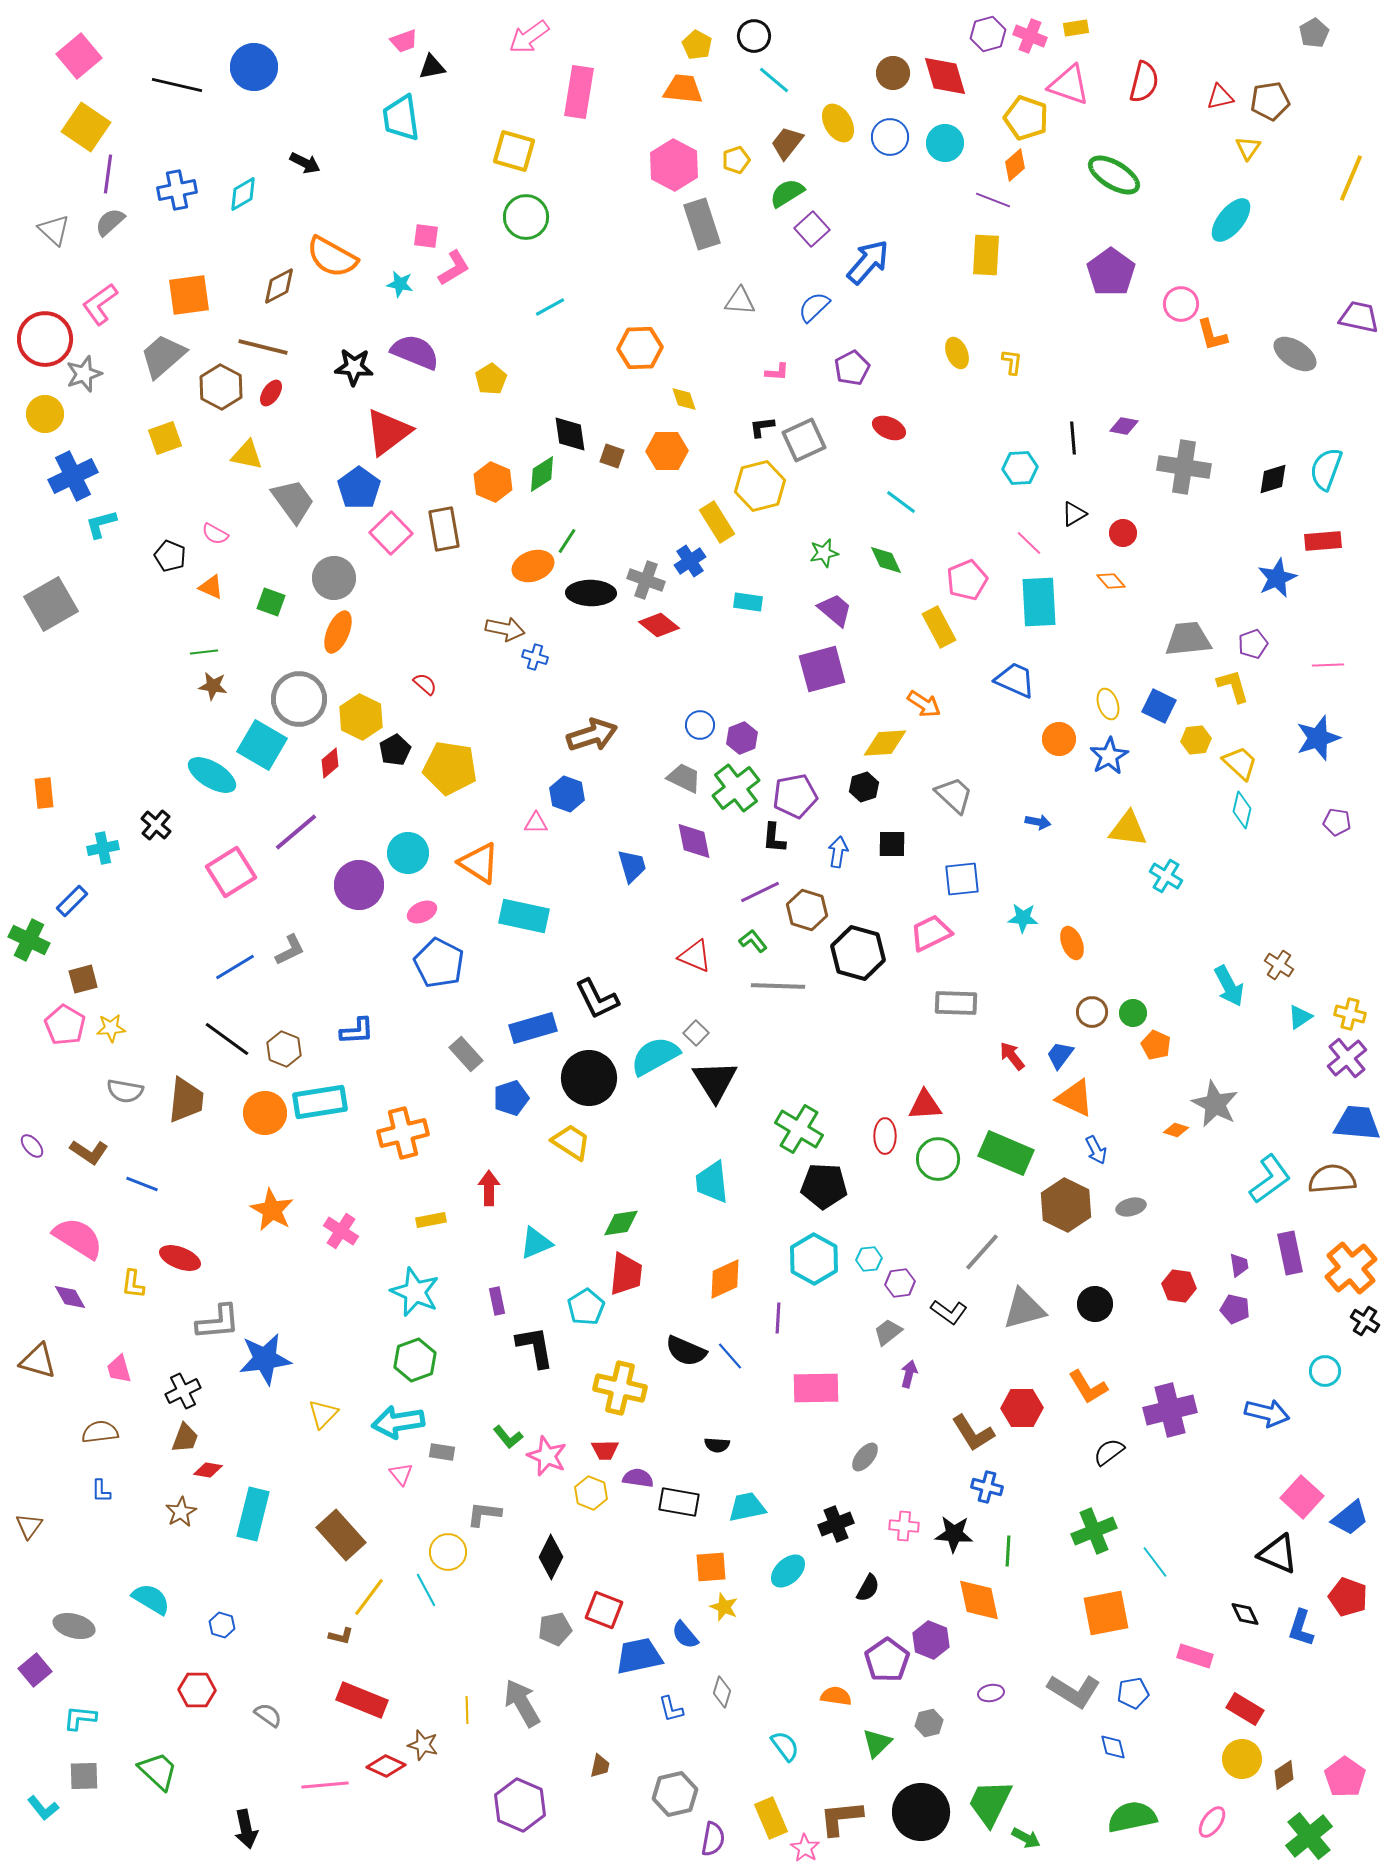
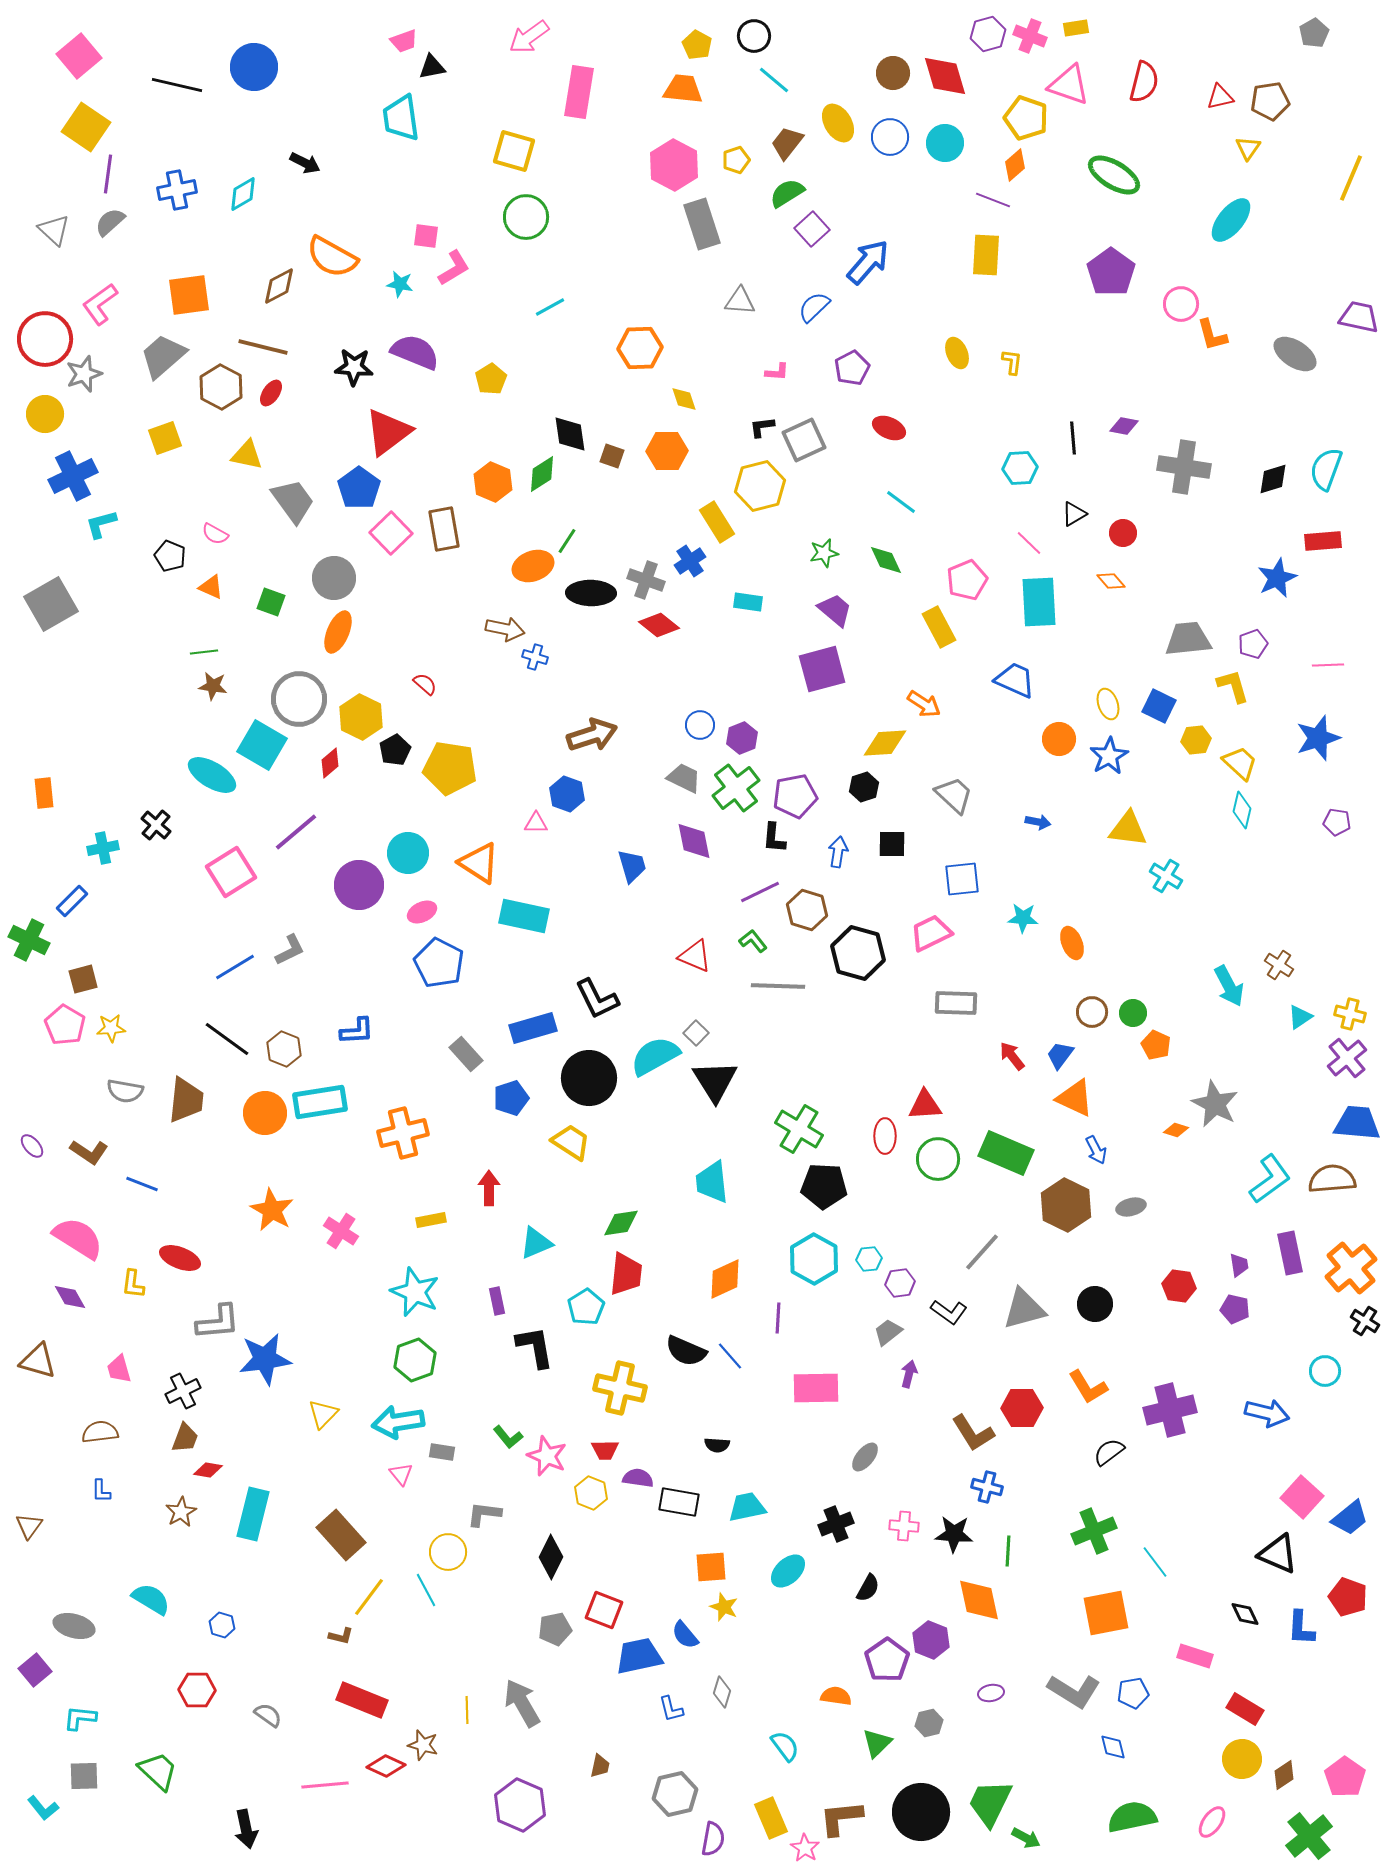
blue L-shape at (1301, 1628): rotated 15 degrees counterclockwise
